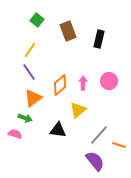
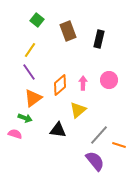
pink circle: moved 1 px up
